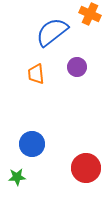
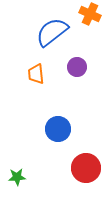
blue circle: moved 26 px right, 15 px up
